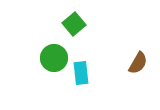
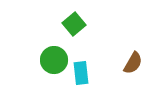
green circle: moved 2 px down
brown semicircle: moved 5 px left
